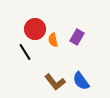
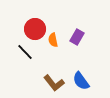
black line: rotated 12 degrees counterclockwise
brown L-shape: moved 1 px left, 1 px down
